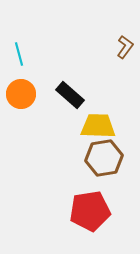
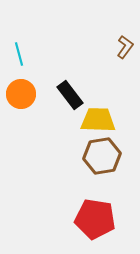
black rectangle: rotated 12 degrees clockwise
yellow trapezoid: moved 6 px up
brown hexagon: moved 2 px left, 2 px up
red pentagon: moved 5 px right, 8 px down; rotated 18 degrees clockwise
